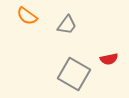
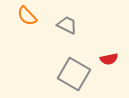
orange semicircle: rotated 10 degrees clockwise
gray trapezoid: rotated 100 degrees counterclockwise
